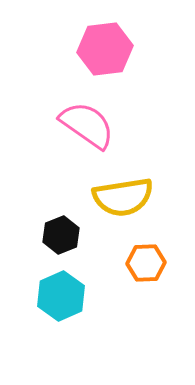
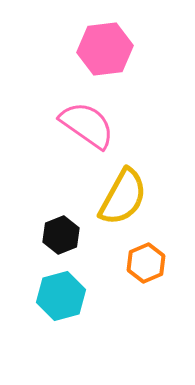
yellow semicircle: rotated 52 degrees counterclockwise
orange hexagon: rotated 21 degrees counterclockwise
cyan hexagon: rotated 9 degrees clockwise
